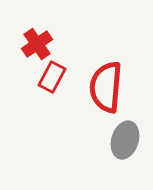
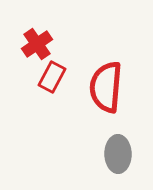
gray ellipse: moved 7 px left, 14 px down; rotated 18 degrees counterclockwise
